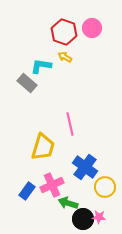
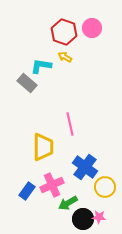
yellow trapezoid: rotated 16 degrees counterclockwise
green arrow: rotated 48 degrees counterclockwise
